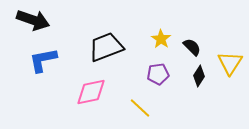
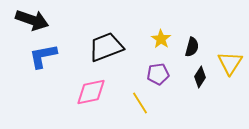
black arrow: moved 1 px left
black semicircle: rotated 60 degrees clockwise
blue L-shape: moved 4 px up
black diamond: moved 1 px right, 1 px down
yellow line: moved 5 px up; rotated 15 degrees clockwise
